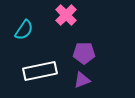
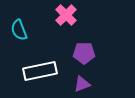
cyan semicircle: moved 5 px left; rotated 125 degrees clockwise
purple triangle: moved 4 px down
